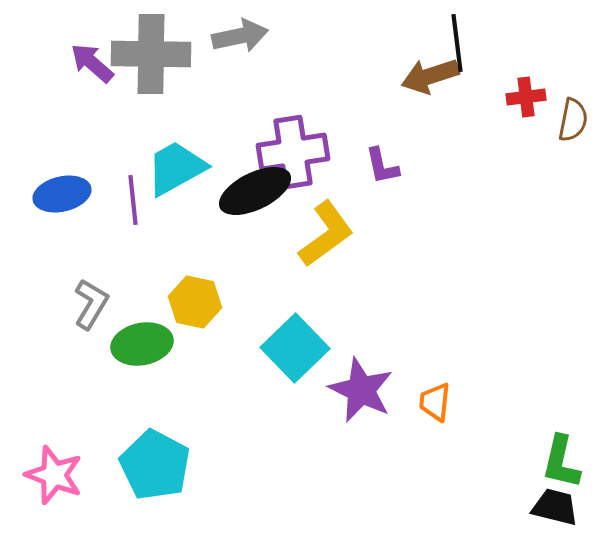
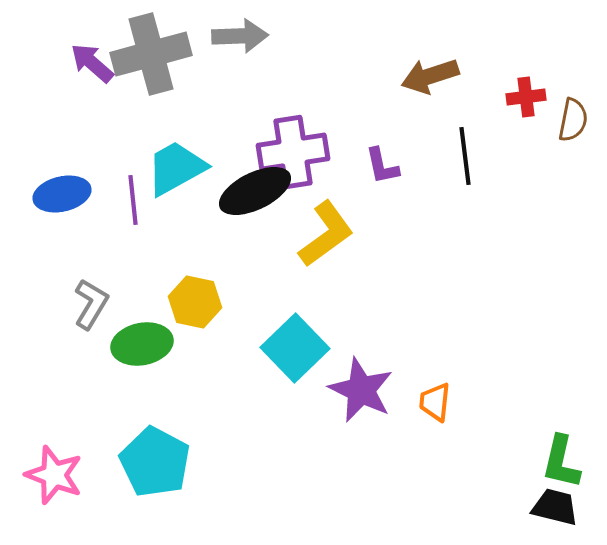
gray arrow: rotated 10 degrees clockwise
black line: moved 8 px right, 113 px down
gray cross: rotated 16 degrees counterclockwise
cyan pentagon: moved 3 px up
